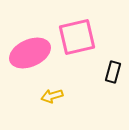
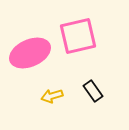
pink square: moved 1 px right, 1 px up
black rectangle: moved 20 px left, 19 px down; rotated 50 degrees counterclockwise
